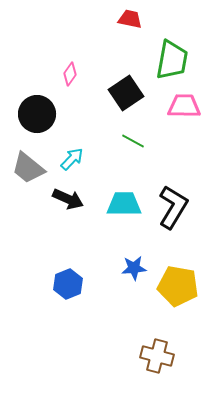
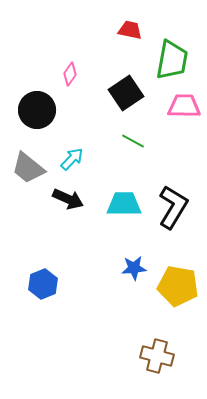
red trapezoid: moved 11 px down
black circle: moved 4 px up
blue hexagon: moved 25 px left
